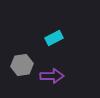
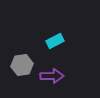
cyan rectangle: moved 1 px right, 3 px down
